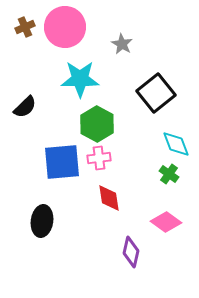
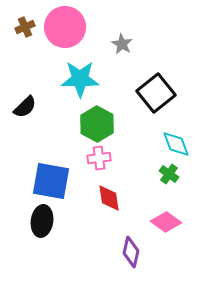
blue square: moved 11 px left, 19 px down; rotated 15 degrees clockwise
